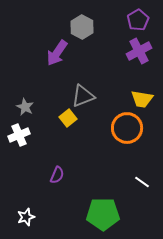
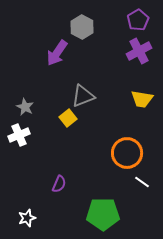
orange circle: moved 25 px down
purple semicircle: moved 2 px right, 9 px down
white star: moved 1 px right, 1 px down
